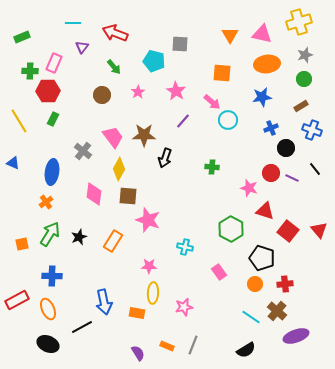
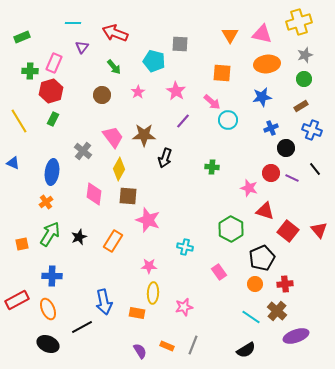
red hexagon at (48, 91): moved 3 px right; rotated 15 degrees counterclockwise
black pentagon at (262, 258): rotated 30 degrees clockwise
purple semicircle at (138, 353): moved 2 px right, 2 px up
